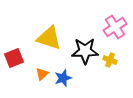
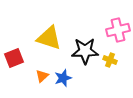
pink cross: moved 3 px right, 3 px down; rotated 20 degrees clockwise
orange triangle: moved 2 px down
